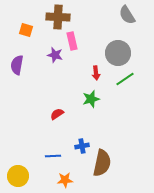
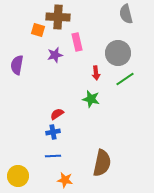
gray semicircle: moved 1 px left, 1 px up; rotated 18 degrees clockwise
orange square: moved 12 px right
pink rectangle: moved 5 px right, 1 px down
purple star: rotated 28 degrees counterclockwise
green star: rotated 30 degrees clockwise
blue cross: moved 29 px left, 14 px up
orange star: rotated 14 degrees clockwise
